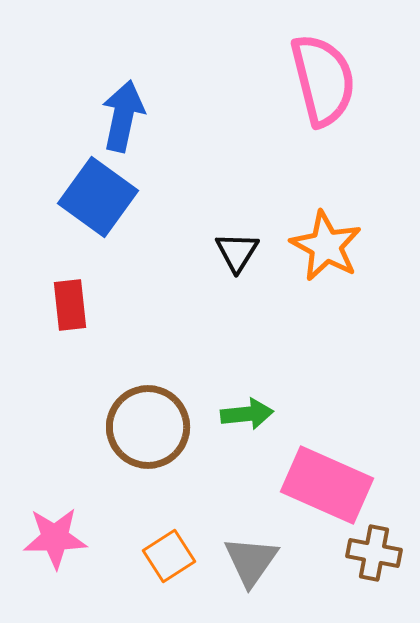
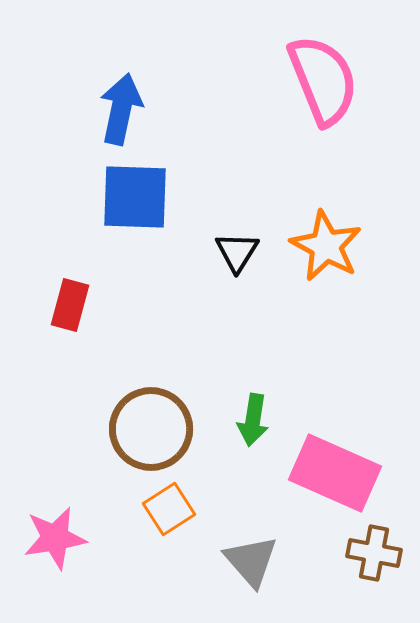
pink semicircle: rotated 8 degrees counterclockwise
blue arrow: moved 2 px left, 7 px up
blue square: moved 37 px right; rotated 34 degrees counterclockwise
red rectangle: rotated 21 degrees clockwise
green arrow: moved 6 px right, 6 px down; rotated 105 degrees clockwise
brown circle: moved 3 px right, 2 px down
pink rectangle: moved 8 px right, 12 px up
pink star: rotated 8 degrees counterclockwise
orange square: moved 47 px up
gray triangle: rotated 16 degrees counterclockwise
